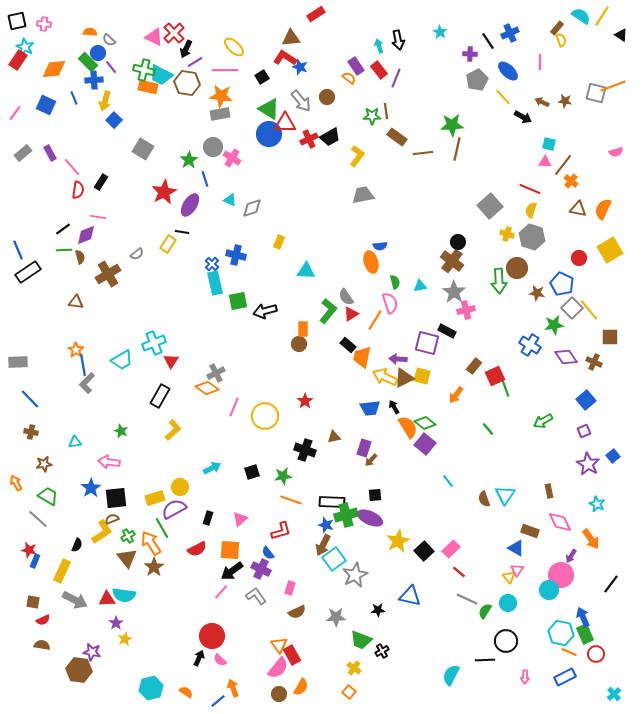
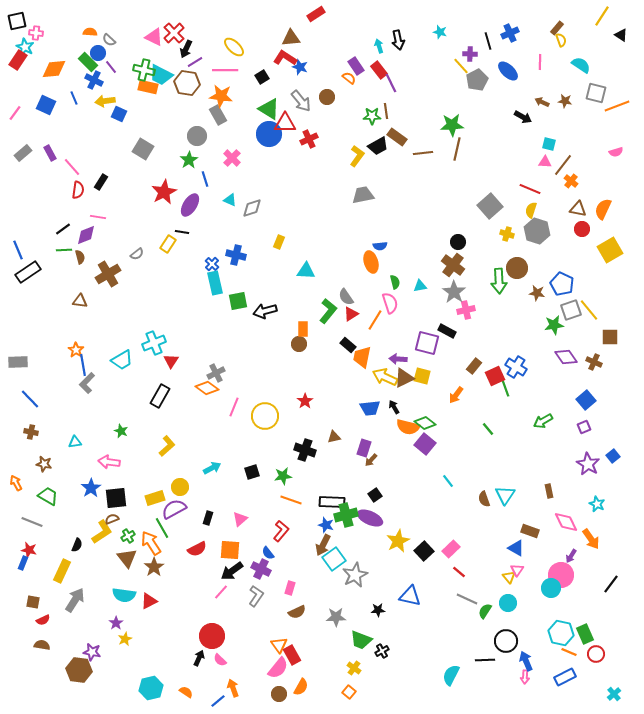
cyan semicircle at (581, 16): moved 49 px down
pink cross at (44, 24): moved 8 px left, 9 px down
cyan star at (440, 32): rotated 16 degrees counterclockwise
black line at (488, 41): rotated 18 degrees clockwise
purple line at (396, 78): moved 5 px left, 5 px down; rotated 48 degrees counterclockwise
blue cross at (94, 80): rotated 30 degrees clockwise
orange line at (613, 86): moved 4 px right, 20 px down
yellow line at (503, 97): moved 42 px left, 31 px up
yellow arrow at (105, 101): rotated 66 degrees clockwise
gray rectangle at (220, 114): moved 2 px left, 1 px down; rotated 72 degrees clockwise
blue square at (114, 120): moved 5 px right, 6 px up; rotated 21 degrees counterclockwise
black trapezoid at (330, 137): moved 48 px right, 9 px down
gray circle at (213, 147): moved 16 px left, 11 px up
pink cross at (232, 158): rotated 12 degrees clockwise
gray hexagon at (532, 237): moved 5 px right, 6 px up
red circle at (579, 258): moved 3 px right, 29 px up
brown cross at (452, 261): moved 1 px right, 4 px down
brown triangle at (76, 302): moved 4 px right, 1 px up
gray square at (572, 308): moved 1 px left, 2 px down; rotated 25 degrees clockwise
blue cross at (530, 345): moved 14 px left, 22 px down
orange semicircle at (408, 427): rotated 135 degrees clockwise
yellow L-shape at (173, 430): moved 6 px left, 16 px down
purple square at (584, 431): moved 4 px up
brown star at (44, 464): rotated 21 degrees clockwise
black square at (375, 495): rotated 32 degrees counterclockwise
gray line at (38, 519): moved 6 px left, 3 px down; rotated 20 degrees counterclockwise
pink diamond at (560, 522): moved 6 px right
red L-shape at (281, 531): rotated 35 degrees counterclockwise
blue rectangle at (35, 561): moved 12 px left, 2 px down
cyan circle at (549, 590): moved 2 px right, 2 px up
gray L-shape at (256, 596): rotated 70 degrees clockwise
red triangle at (107, 599): moved 42 px right, 2 px down; rotated 24 degrees counterclockwise
gray arrow at (75, 600): rotated 85 degrees counterclockwise
blue arrow at (583, 617): moved 57 px left, 44 px down
